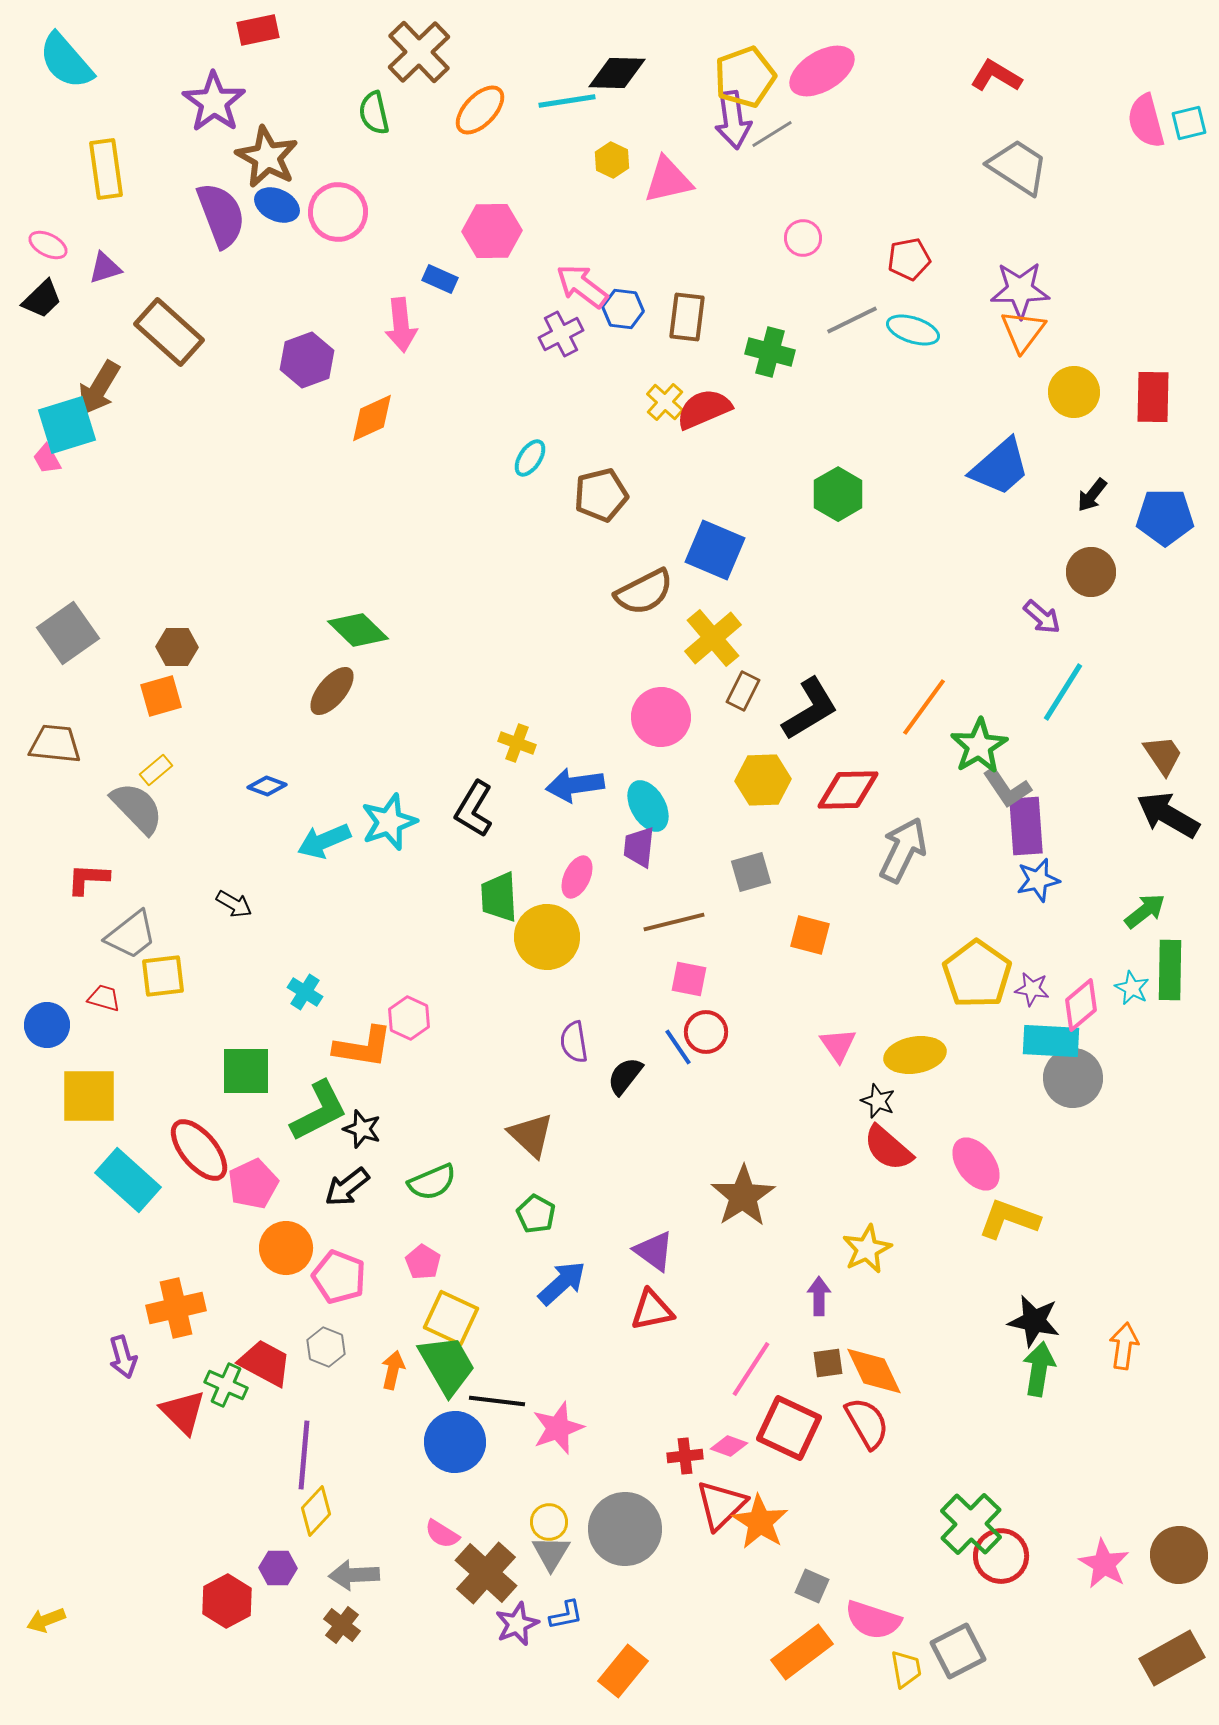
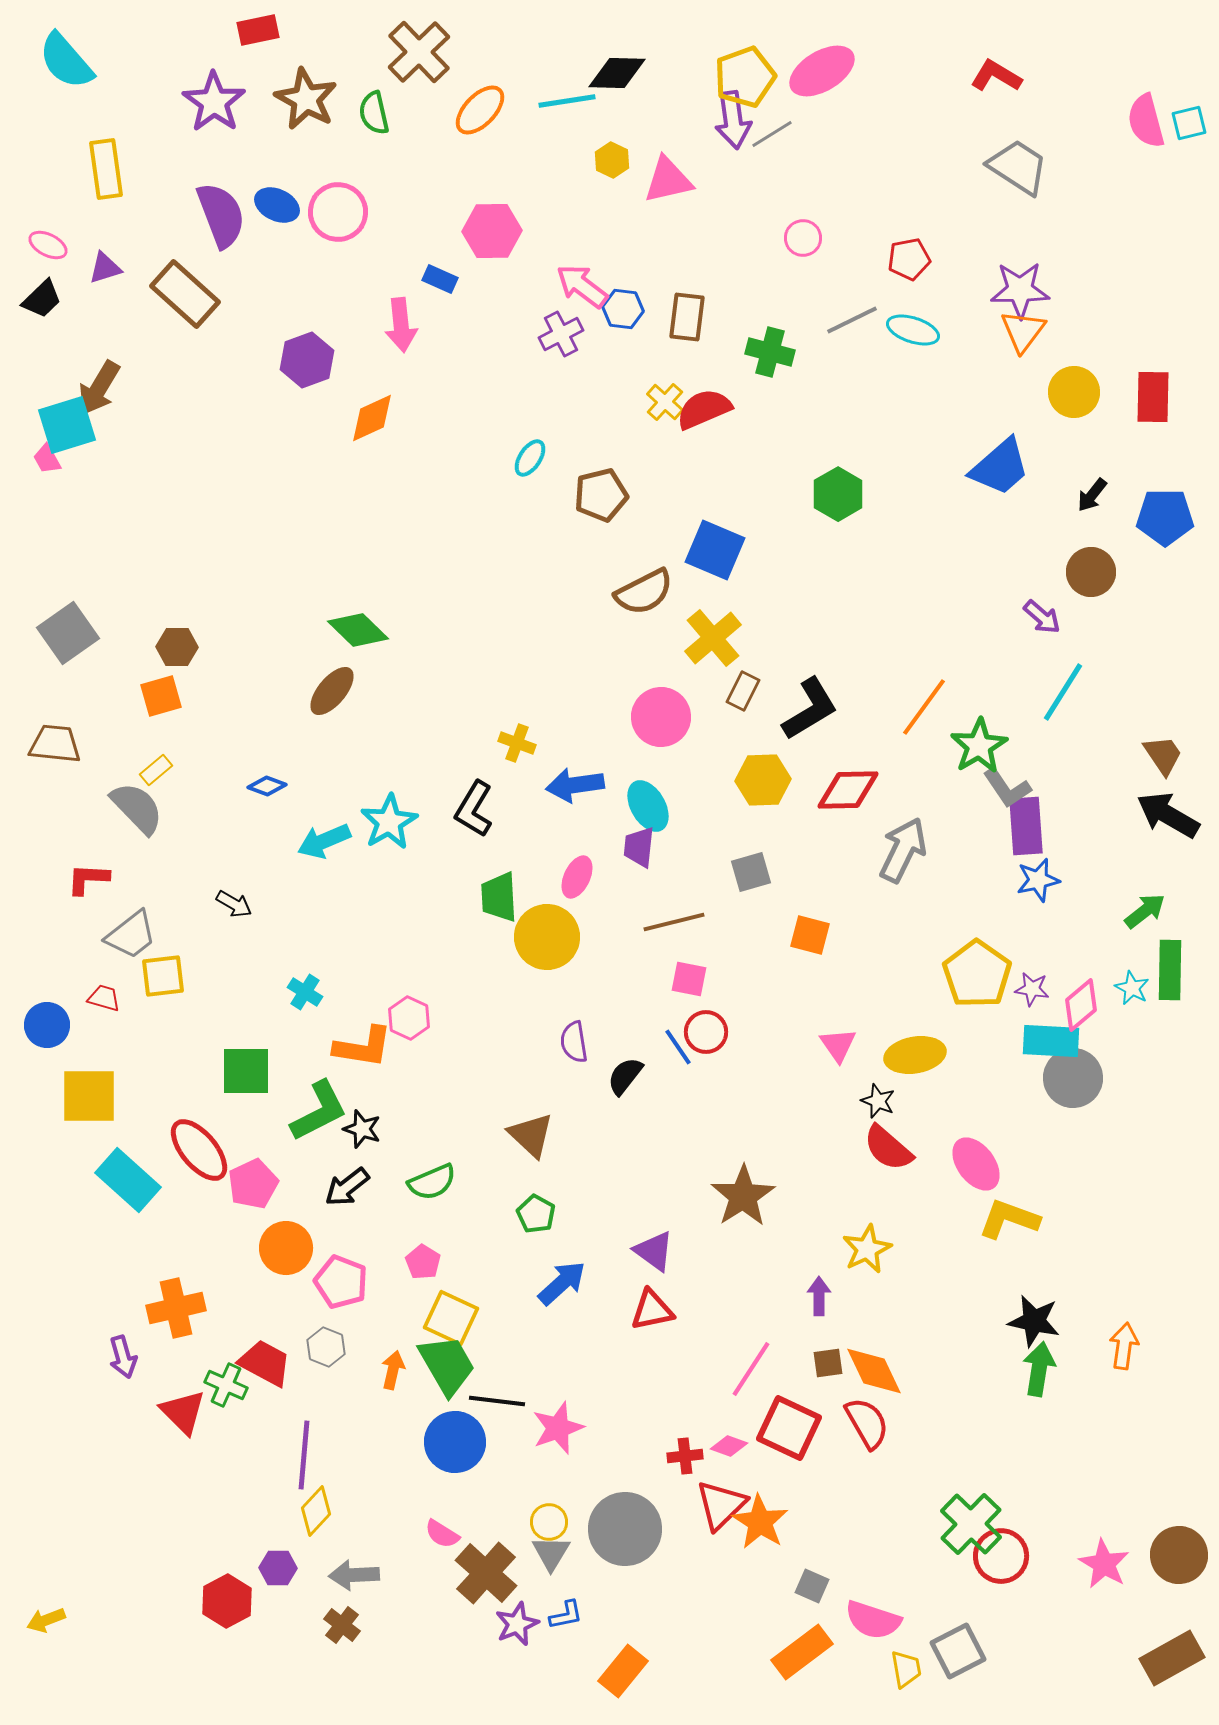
brown star at (267, 157): moved 39 px right, 58 px up
brown rectangle at (169, 332): moved 16 px right, 38 px up
cyan star at (389, 822): rotated 10 degrees counterclockwise
pink pentagon at (339, 1277): moved 2 px right, 5 px down
